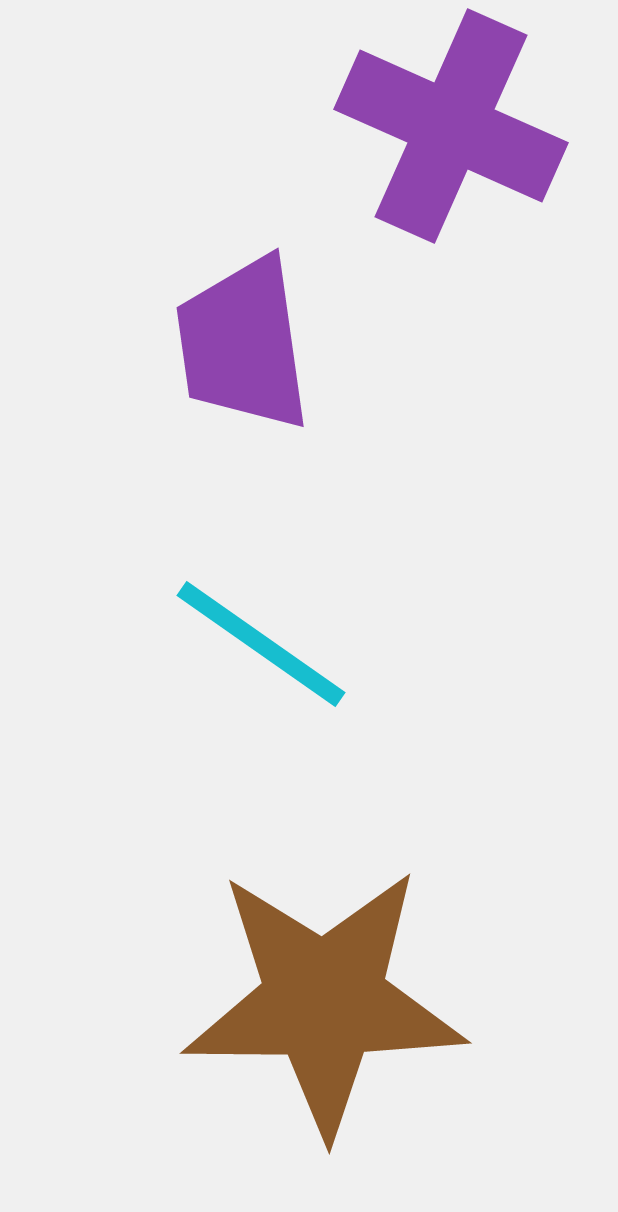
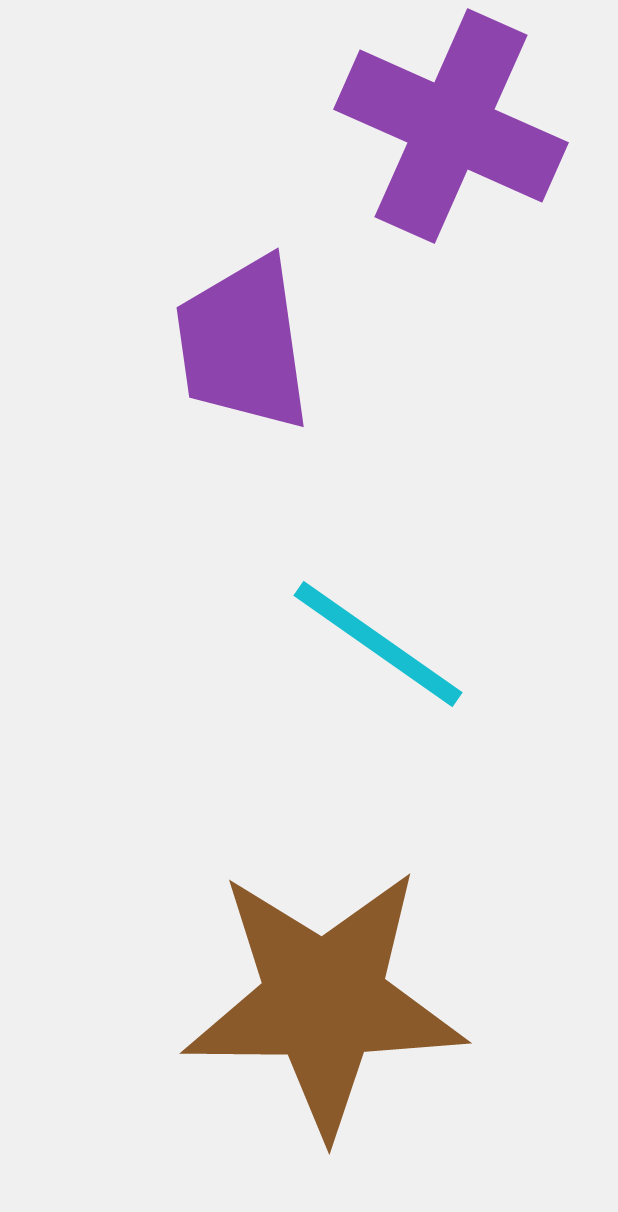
cyan line: moved 117 px right
